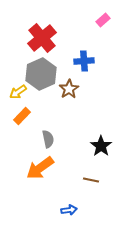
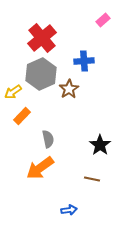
yellow arrow: moved 5 px left
black star: moved 1 px left, 1 px up
brown line: moved 1 px right, 1 px up
